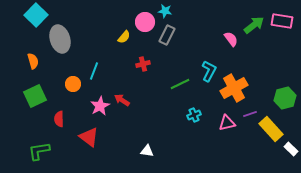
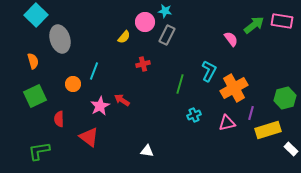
green line: rotated 48 degrees counterclockwise
purple line: moved 1 px right, 1 px up; rotated 56 degrees counterclockwise
yellow rectangle: moved 3 px left, 1 px down; rotated 65 degrees counterclockwise
